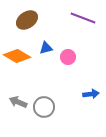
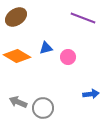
brown ellipse: moved 11 px left, 3 px up
gray circle: moved 1 px left, 1 px down
